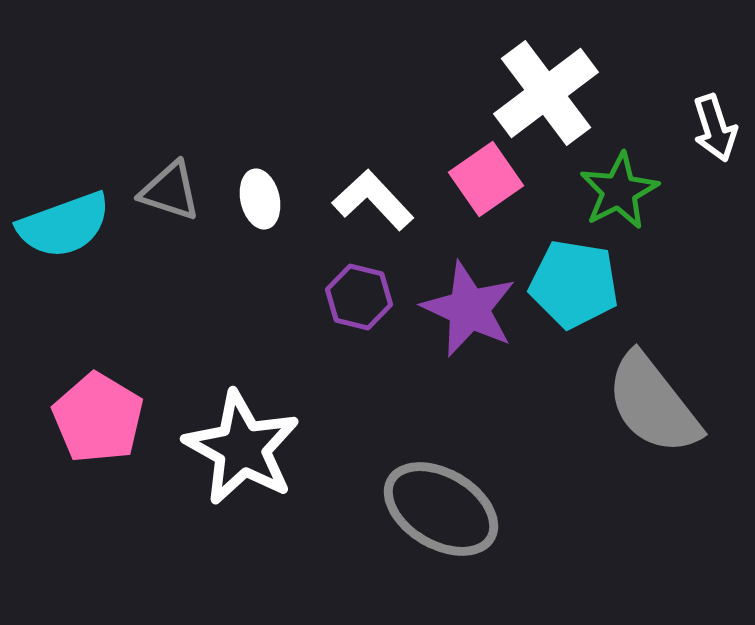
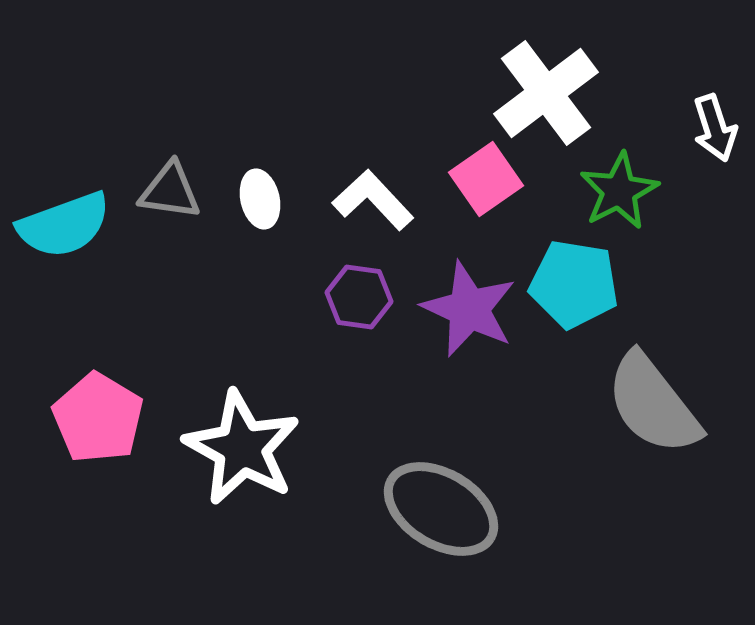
gray triangle: rotated 10 degrees counterclockwise
purple hexagon: rotated 6 degrees counterclockwise
